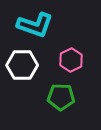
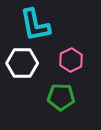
cyan L-shape: rotated 60 degrees clockwise
white hexagon: moved 2 px up
